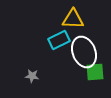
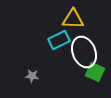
green square: rotated 30 degrees clockwise
